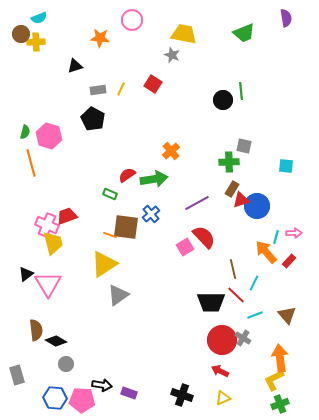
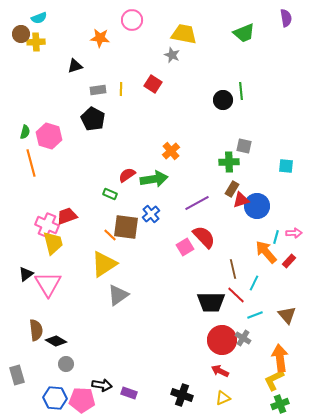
yellow line at (121, 89): rotated 24 degrees counterclockwise
orange line at (110, 235): rotated 24 degrees clockwise
